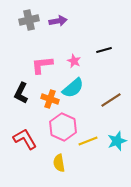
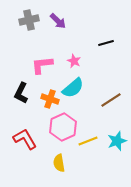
purple arrow: rotated 54 degrees clockwise
black line: moved 2 px right, 7 px up
pink hexagon: rotated 12 degrees clockwise
